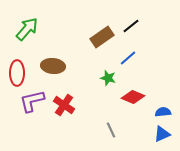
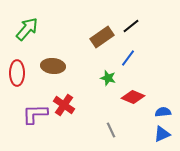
blue line: rotated 12 degrees counterclockwise
purple L-shape: moved 3 px right, 13 px down; rotated 12 degrees clockwise
